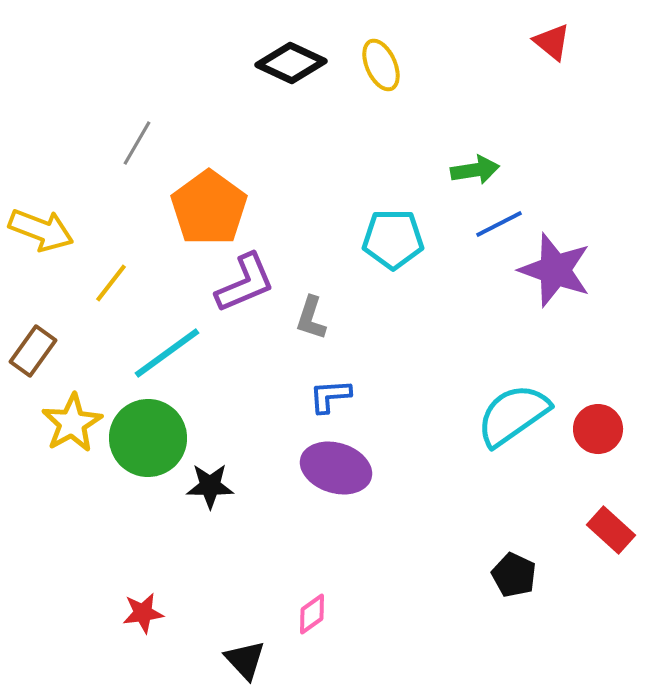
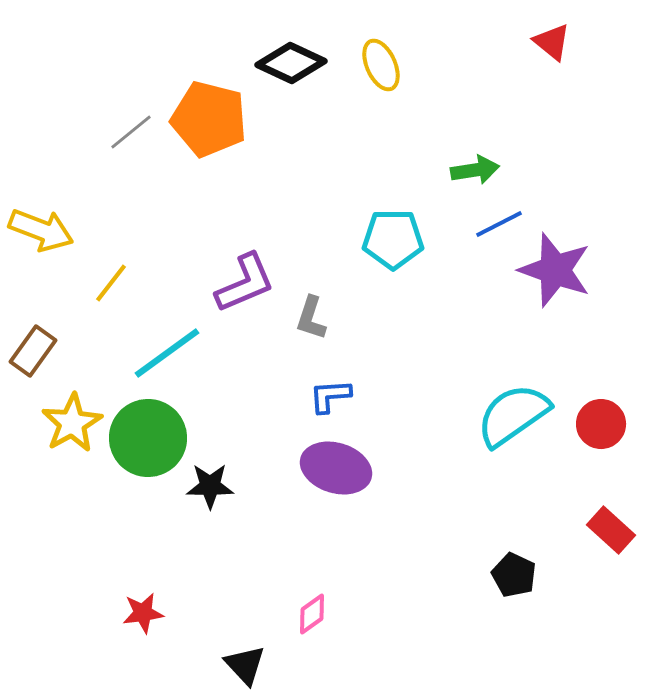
gray line: moved 6 px left, 11 px up; rotated 21 degrees clockwise
orange pentagon: moved 89 px up; rotated 22 degrees counterclockwise
red circle: moved 3 px right, 5 px up
black triangle: moved 5 px down
